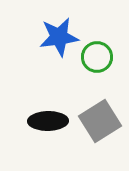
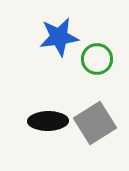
green circle: moved 2 px down
gray square: moved 5 px left, 2 px down
